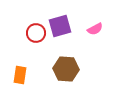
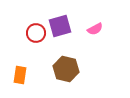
brown hexagon: rotated 10 degrees clockwise
